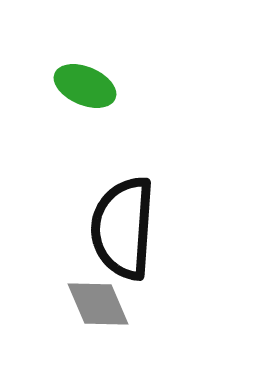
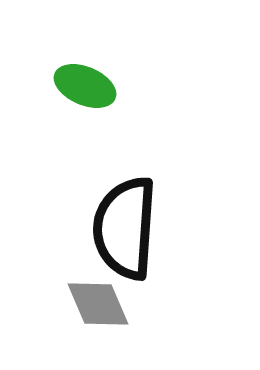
black semicircle: moved 2 px right
